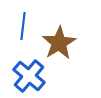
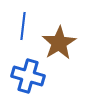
blue cross: moved 1 px left; rotated 24 degrees counterclockwise
